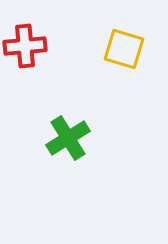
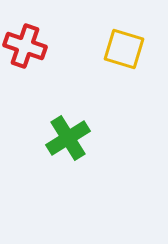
red cross: rotated 24 degrees clockwise
